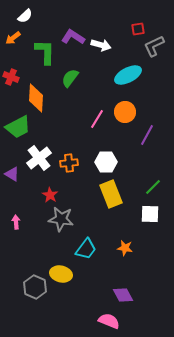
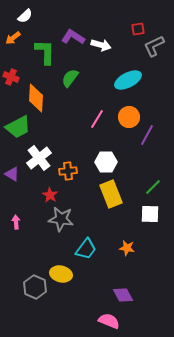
cyan ellipse: moved 5 px down
orange circle: moved 4 px right, 5 px down
orange cross: moved 1 px left, 8 px down
orange star: moved 2 px right
